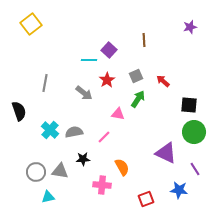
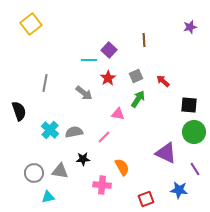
red star: moved 1 px right, 2 px up
gray circle: moved 2 px left, 1 px down
